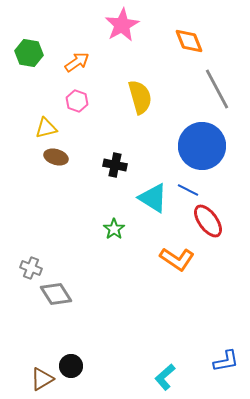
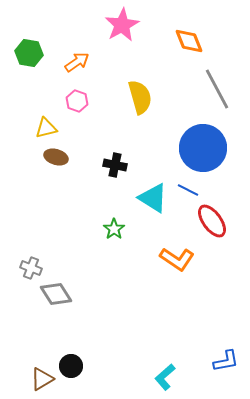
blue circle: moved 1 px right, 2 px down
red ellipse: moved 4 px right
